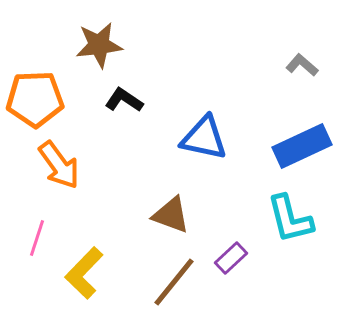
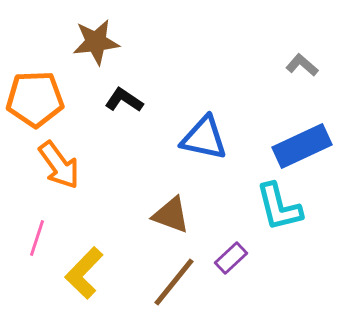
brown star: moved 3 px left, 3 px up
cyan L-shape: moved 11 px left, 12 px up
